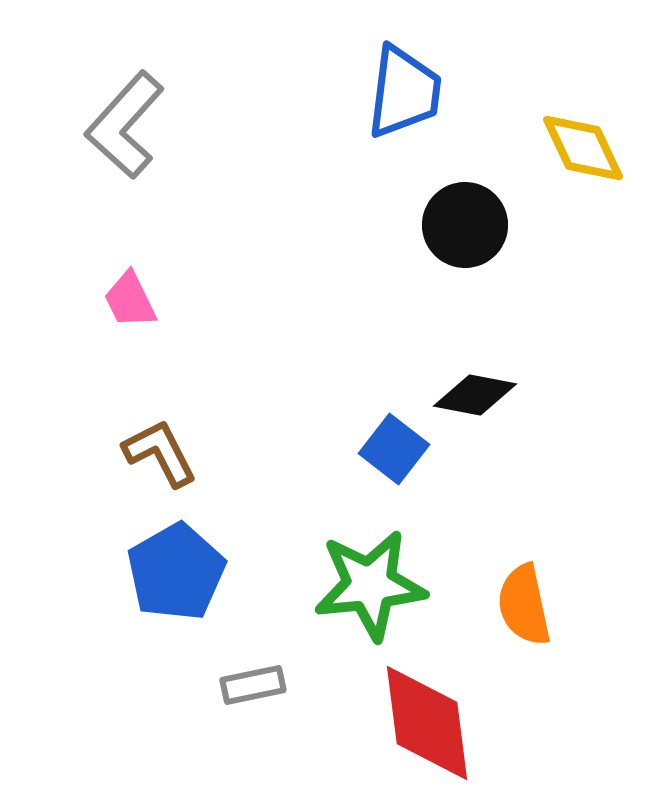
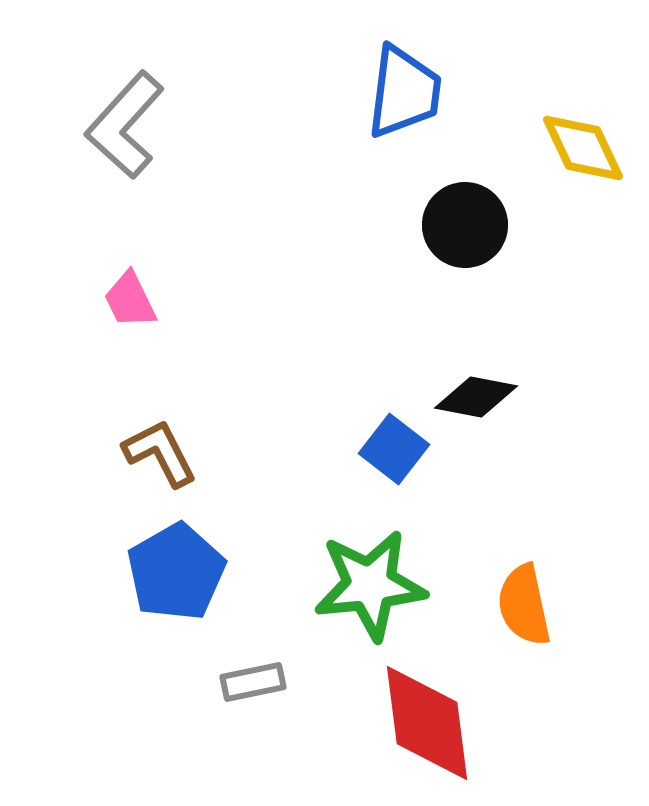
black diamond: moved 1 px right, 2 px down
gray rectangle: moved 3 px up
